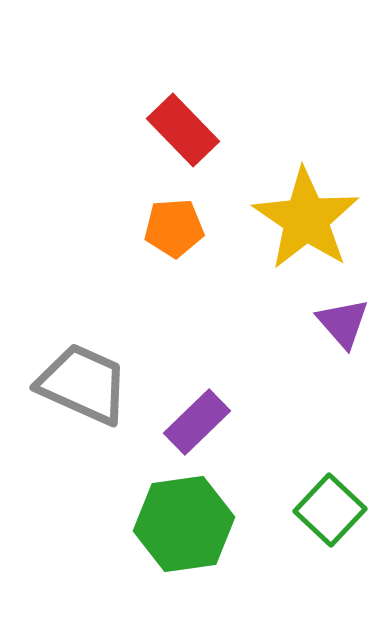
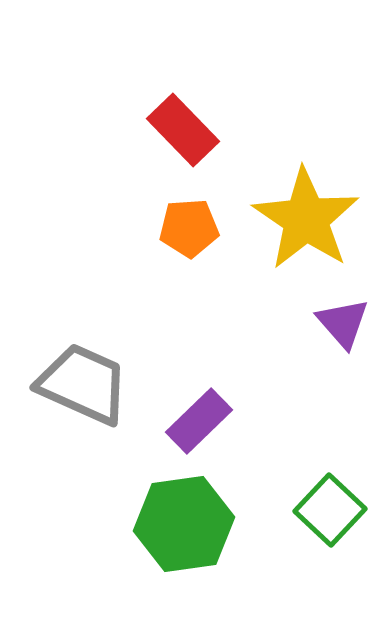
orange pentagon: moved 15 px right
purple rectangle: moved 2 px right, 1 px up
